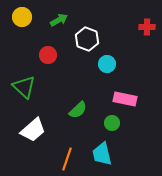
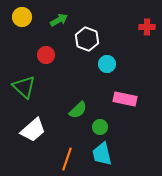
red circle: moved 2 px left
green circle: moved 12 px left, 4 px down
